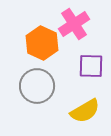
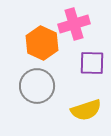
pink cross: rotated 16 degrees clockwise
purple square: moved 1 px right, 3 px up
yellow semicircle: moved 1 px right, 1 px up; rotated 12 degrees clockwise
